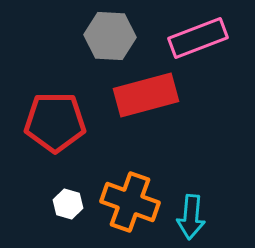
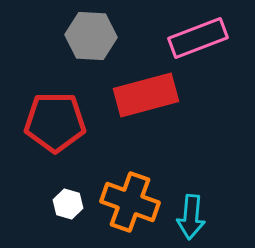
gray hexagon: moved 19 px left
